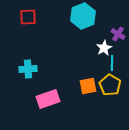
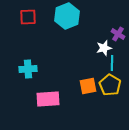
cyan hexagon: moved 16 px left
white star: rotated 14 degrees clockwise
pink rectangle: rotated 15 degrees clockwise
